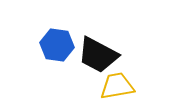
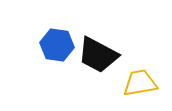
yellow trapezoid: moved 23 px right, 3 px up
